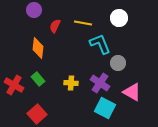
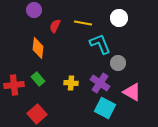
red cross: rotated 36 degrees counterclockwise
